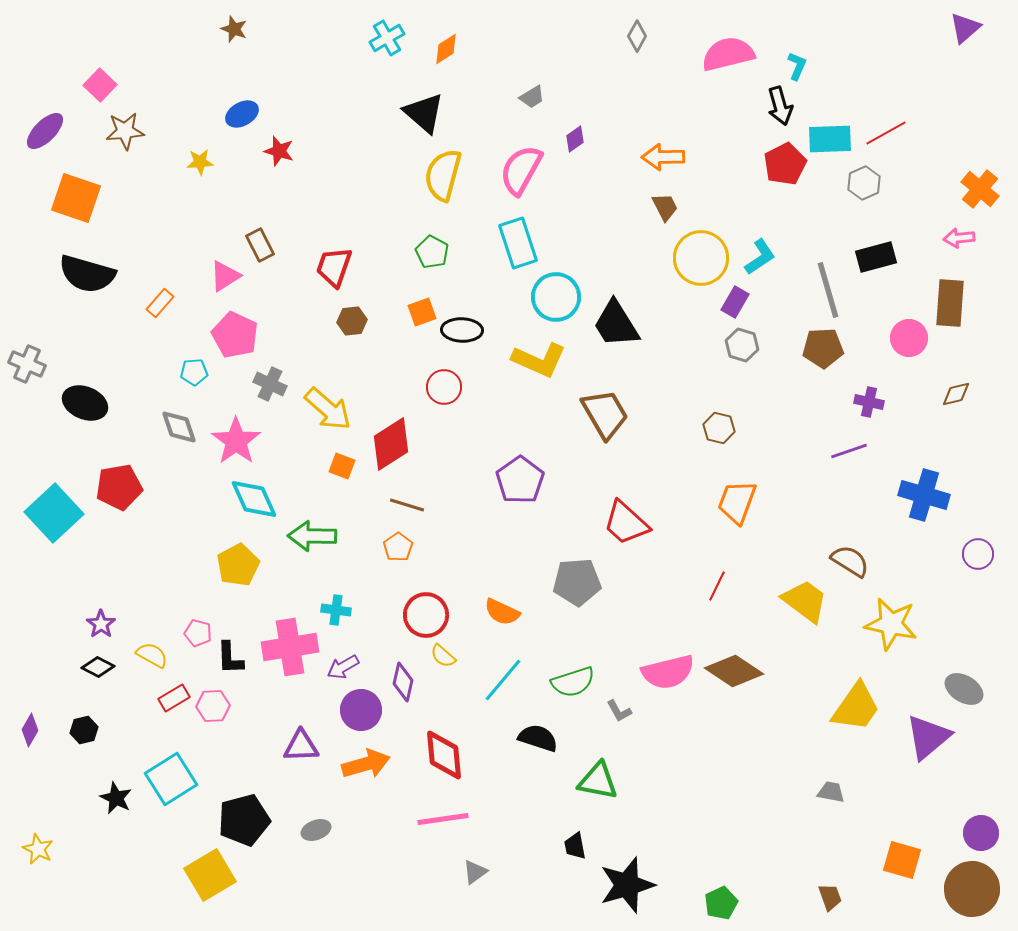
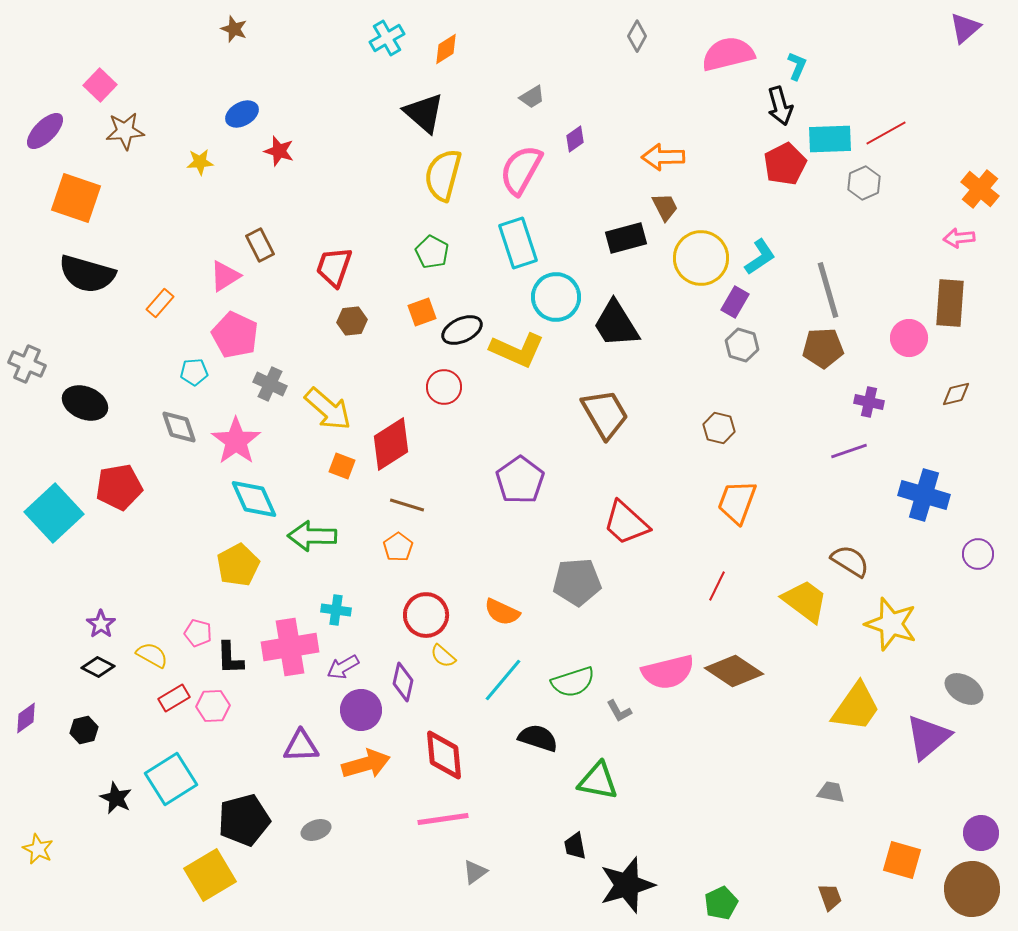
black rectangle at (876, 257): moved 250 px left, 19 px up
black ellipse at (462, 330): rotated 27 degrees counterclockwise
yellow L-shape at (539, 360): moved 22 px left, 10 px up
yellow star at (891, 624): rotated 6 degrees clockwise
purple diamond at (30, 730): moved 4 px left, 12 px up; rotated 24 degrees clockwise
